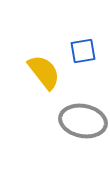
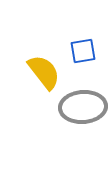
gray ellipse: moved 14 px up; rotated 15 degrees counterclockwise
